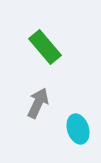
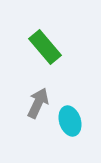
cyan ellipse: moved 8 px left, 8 px up
